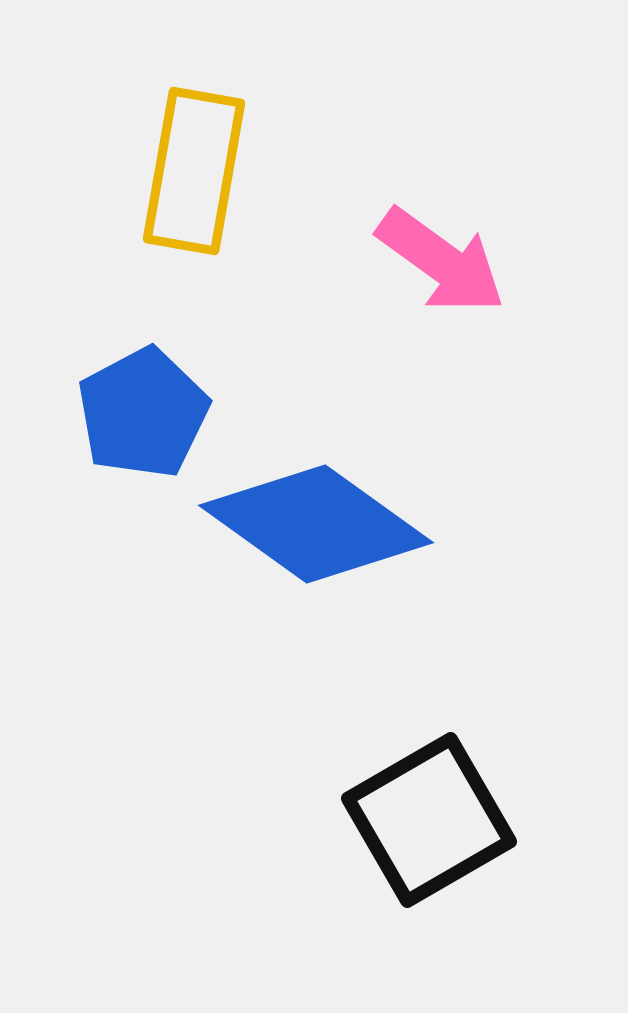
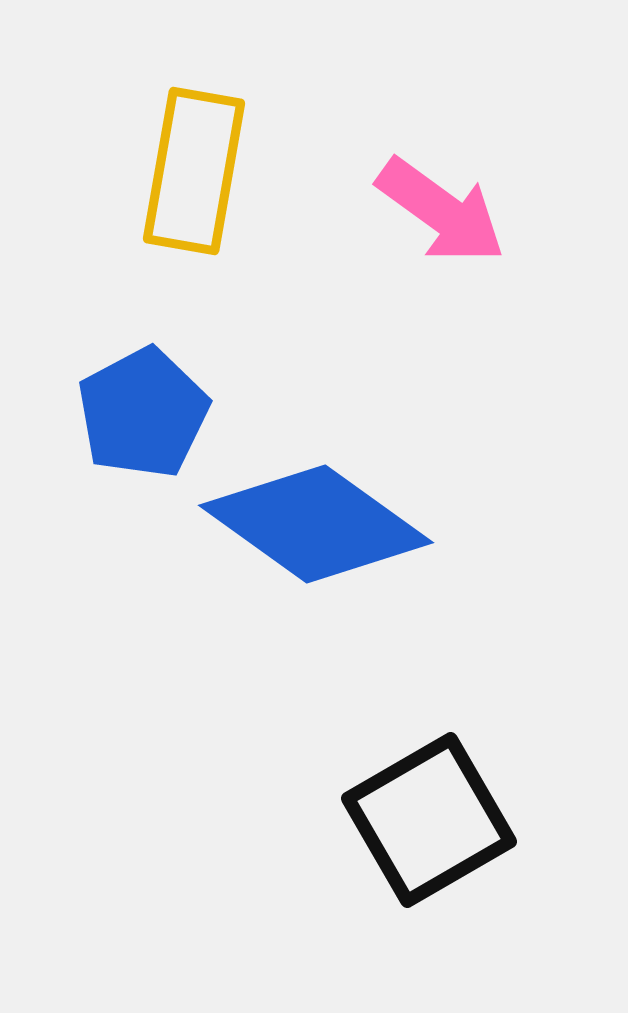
pink arrow: moved 50 px up
